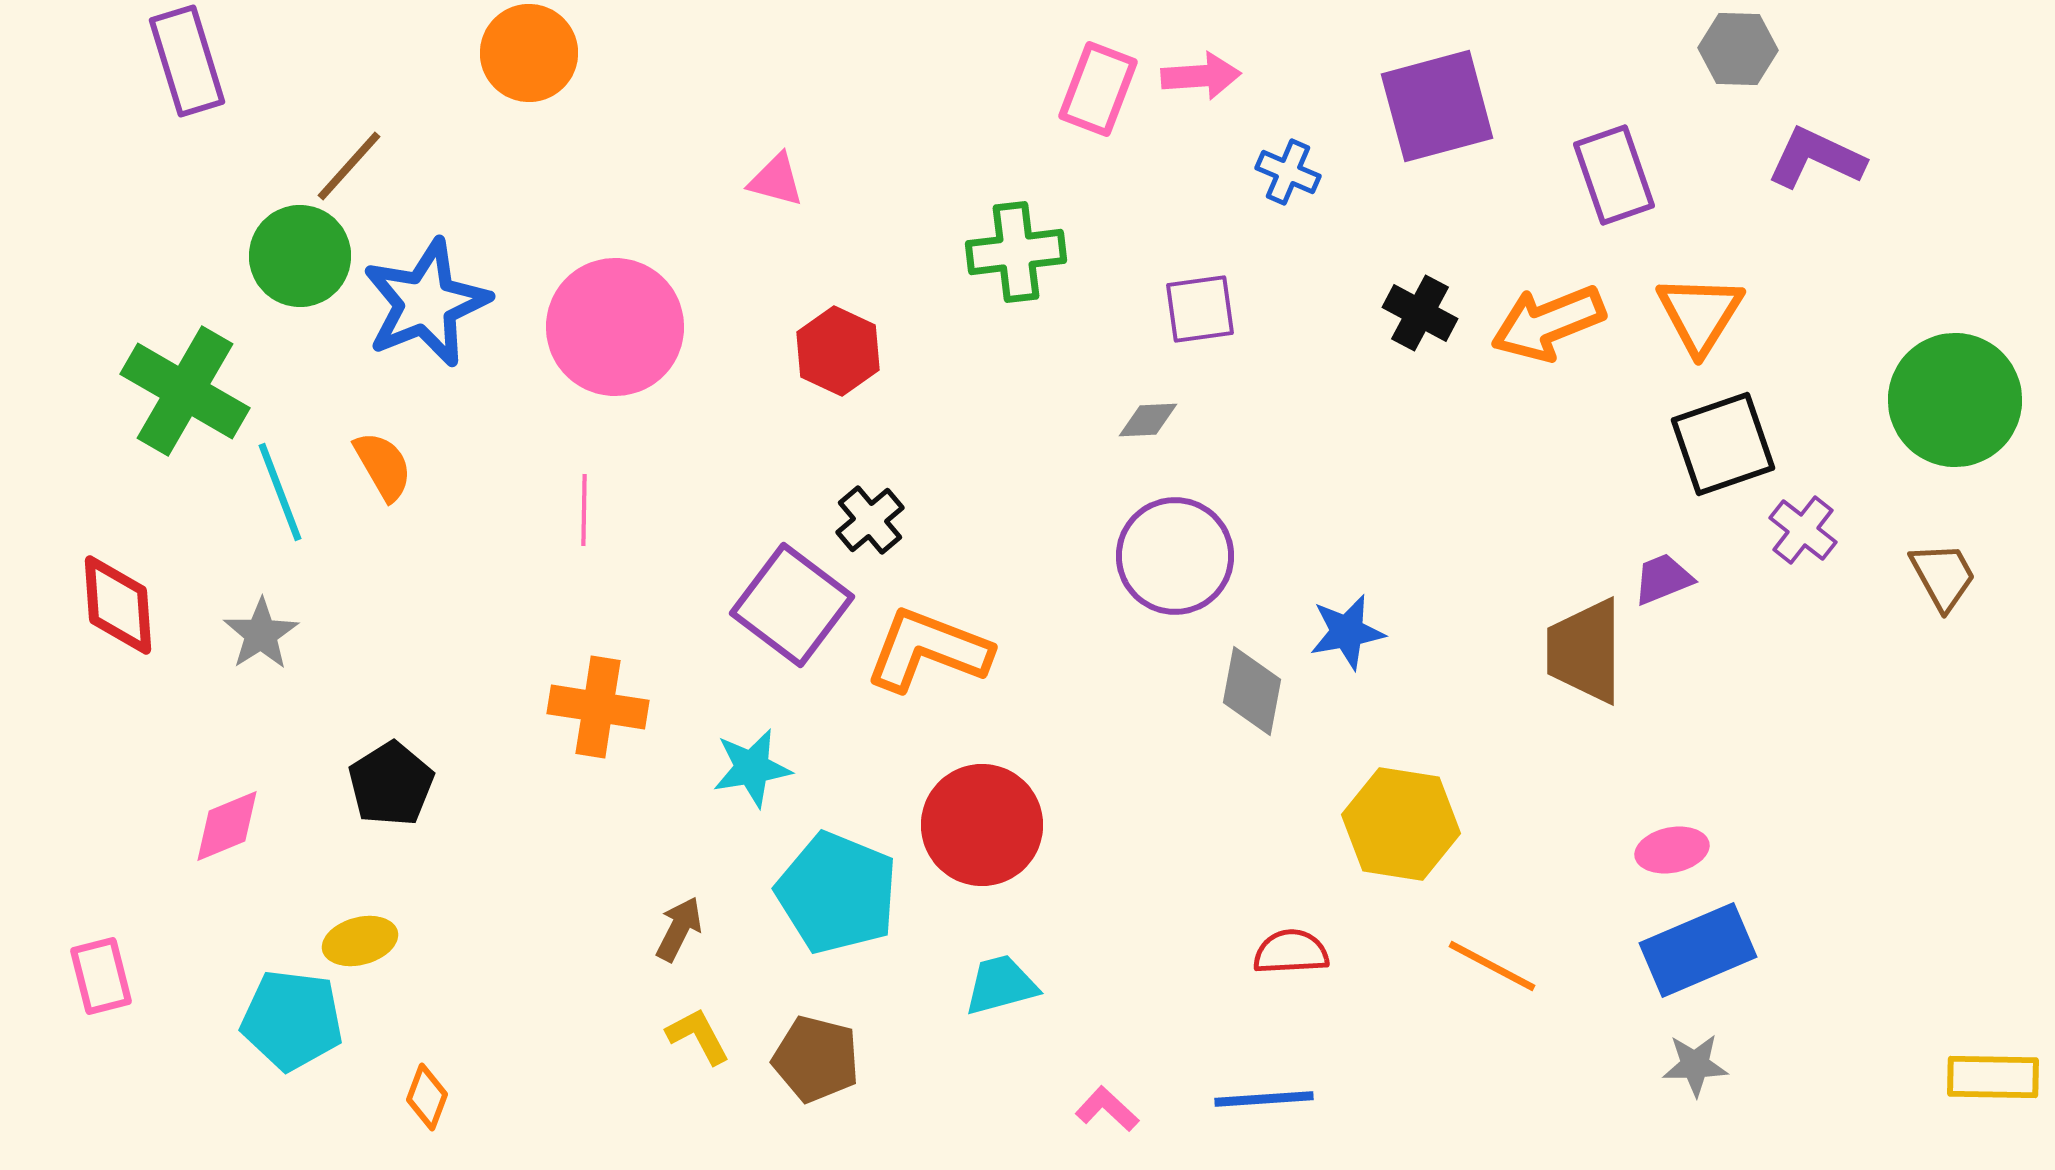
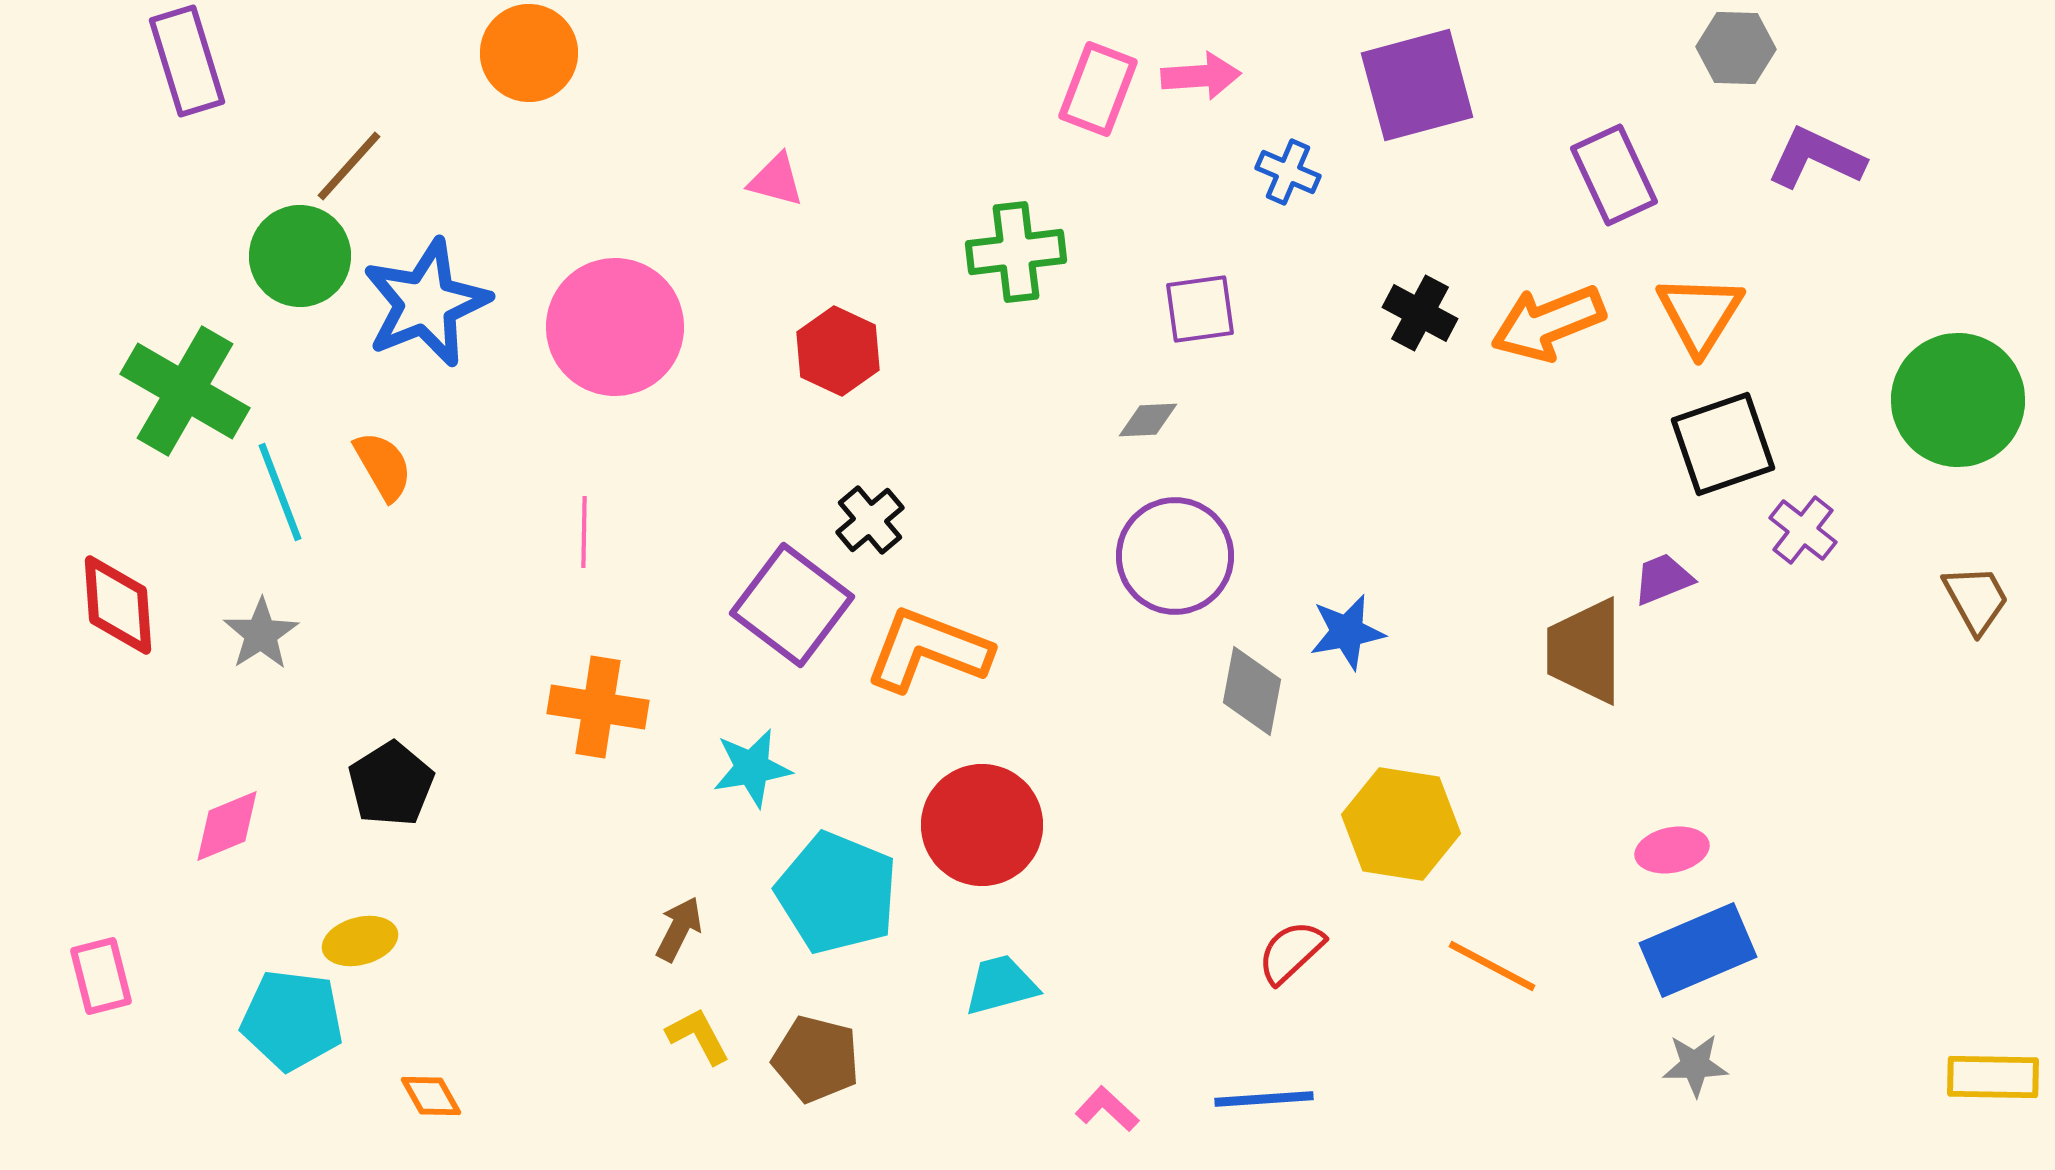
gray hexagon at (1738, 49): moved 2 px left, 1 px up
purple square at (1437, 106): moved 20 px left, 21 px up
purple rectangle at (1614, 175): rotated 6 degrees counterclockwise
green circle at (1955, 400): moved 3 px right
pink line at (584, 510): moved 22 px down
brown trapezoid at (1943, 576): moved 33 px right, 23 px down
red semicircle at (1291, 952): rotated 40 degrees counterclockwise
orange diamond at (427, 1097): moved 4 px right, 1 px up; rotated 50 degrees counterclockwise
